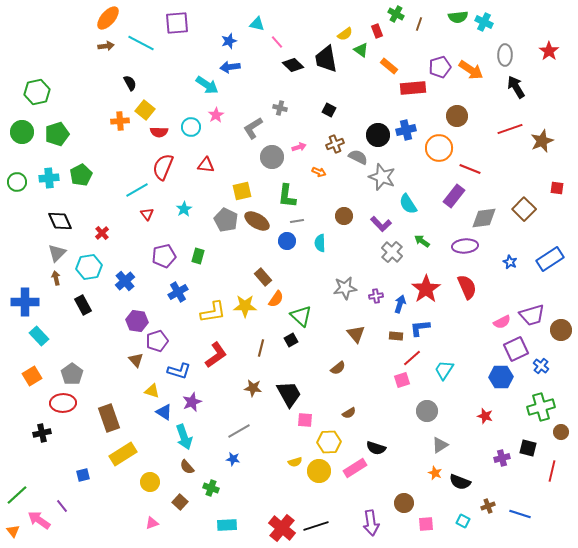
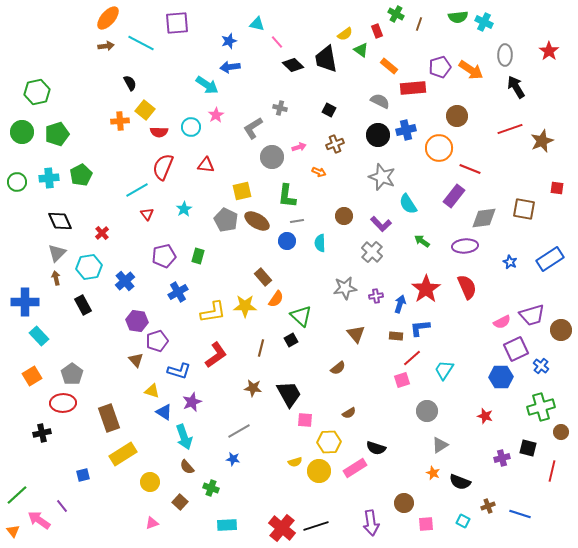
gray semicircle at (358, 157): moved 22 px right, 56 px up
brown square at (524, 209): rotated 35 degrees counterclockwise
gray cross at (392, 252): moved 20 px left
orange star at (435, 473): moved 2 px left
